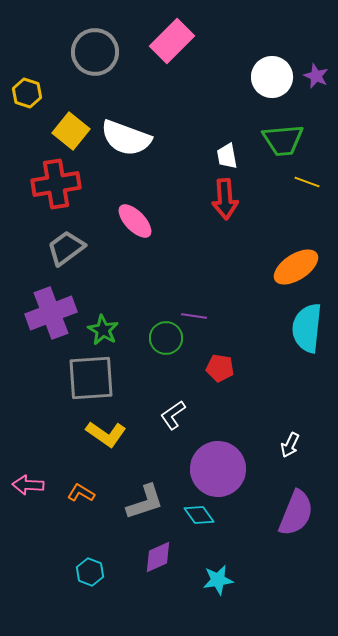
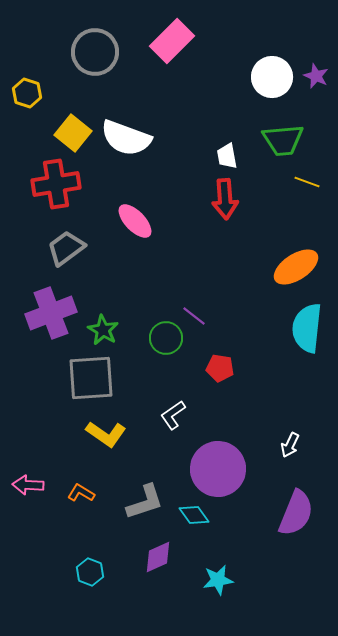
yellow square: moved 2 px right, 2 px down
purple line: rotated 30 degrees clockwise
cyan diamond: moved 5 px left
